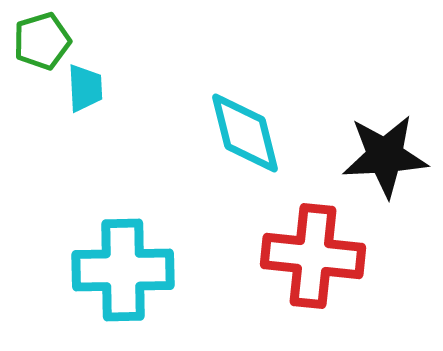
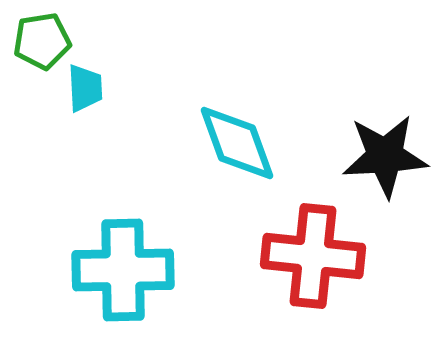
green pentagon: rotated 8 degrees clockwise
cyan diamond: moved 8 px left, 10 px down; rotated 6 degrees counterclockwise
